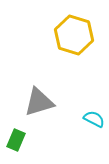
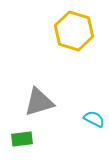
yellow hexagon: moved 4 px up
green rectangle: moved 6 px right, 1 px up; rotated 60 degrees clockwise
